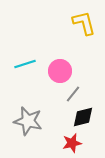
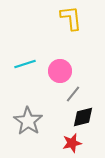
yellow L-shape: moved 13 px left, 5 px up; rotated 8 degrees clockwise
gray star: rotated 20 degrees clockwise
